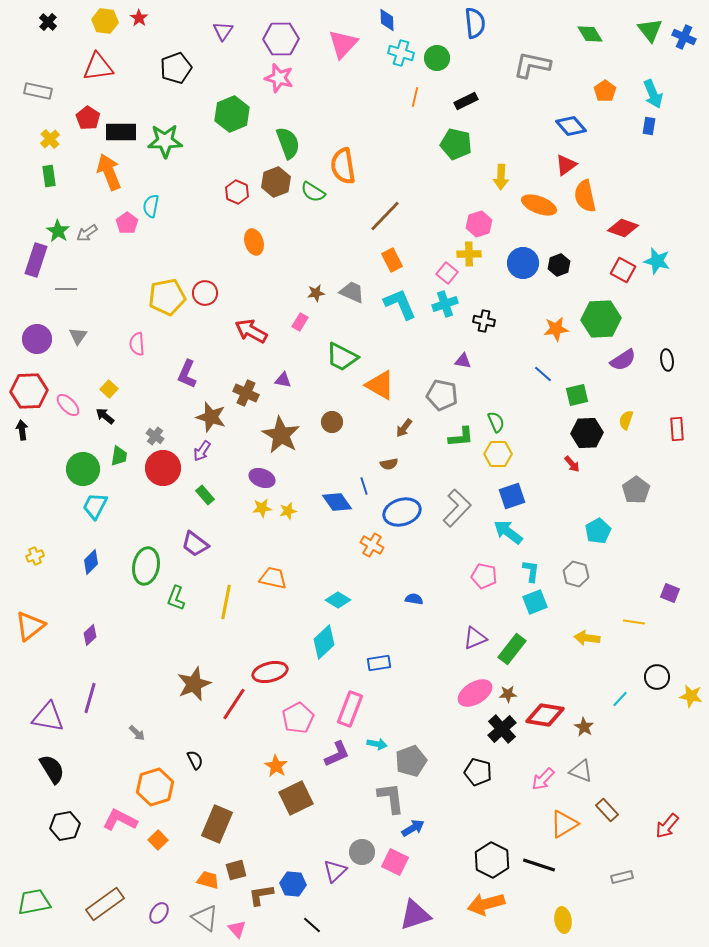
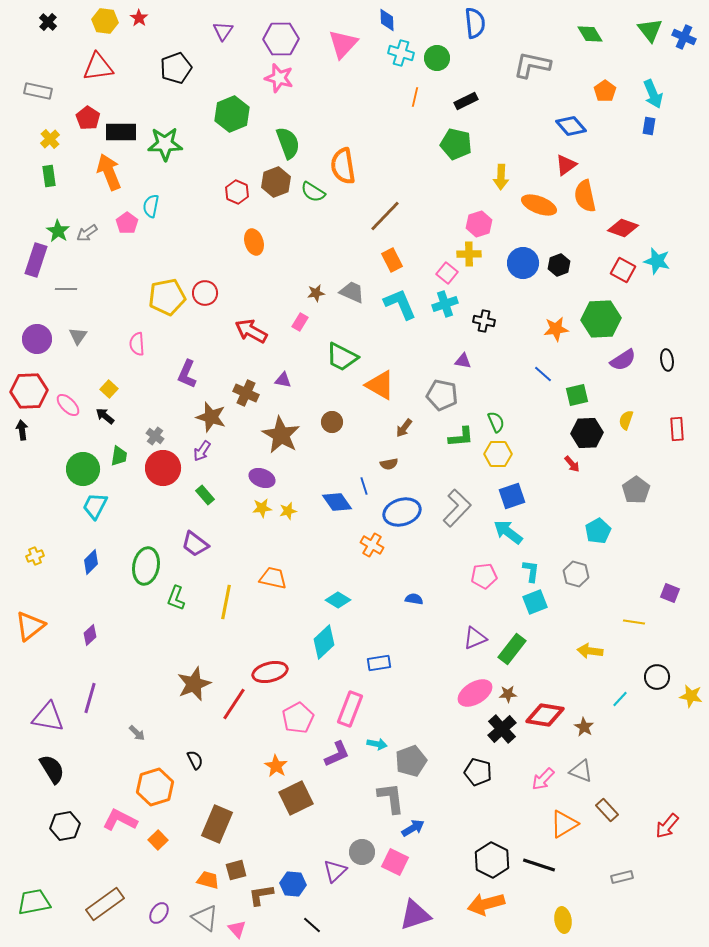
green star at (165, 141): moved 3 px down
pink pentagon at (484, 576): rotated 20 degrees counterclockwise
yellow arrow at (587, 638): moved 3 px right, 13 px down
